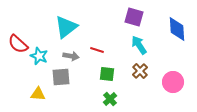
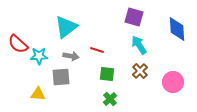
cyan star: rotated 24 degrees counterclockwise
